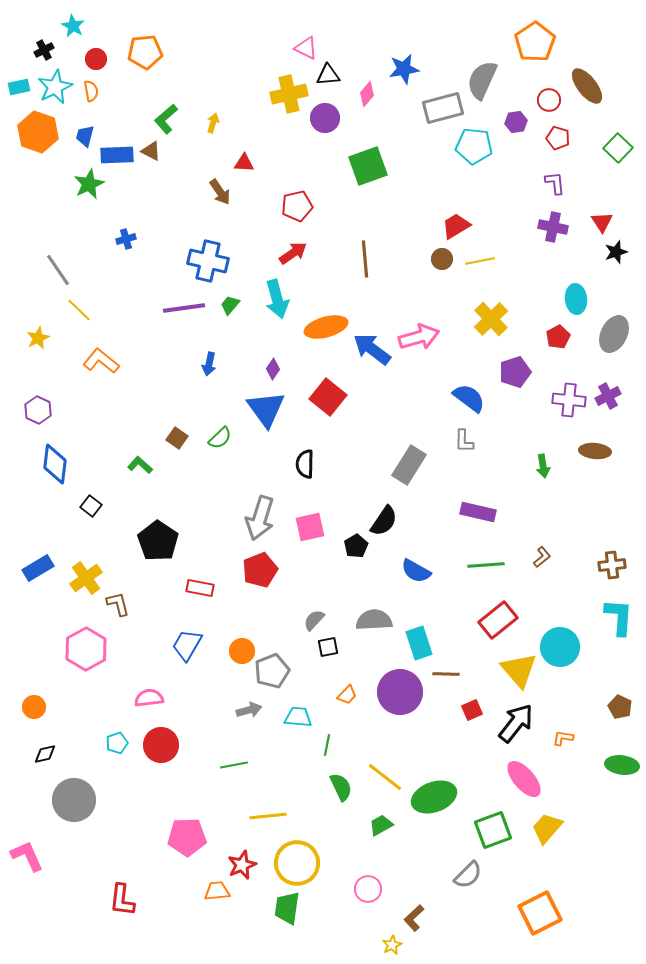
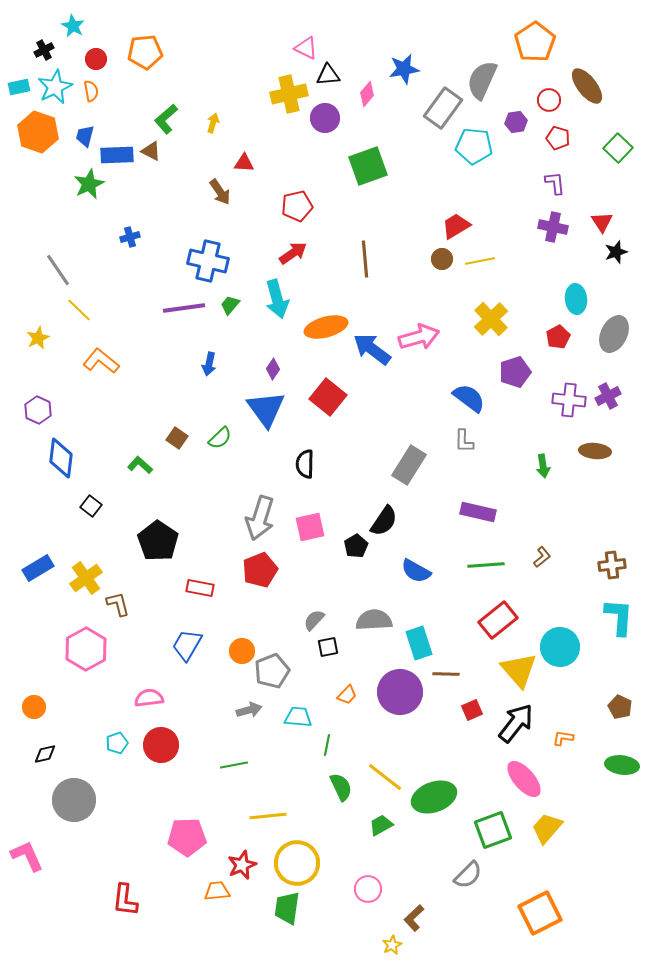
gray rectangle at (443, 108): rotated 39 degrees counterclockwise
blue cross at (126, 239): moved 4 px right, 2 px up
blue diamond at (55, 464): moved 6 px right, 6 px up
red L-shape at (122, 900): moved 3 px right
